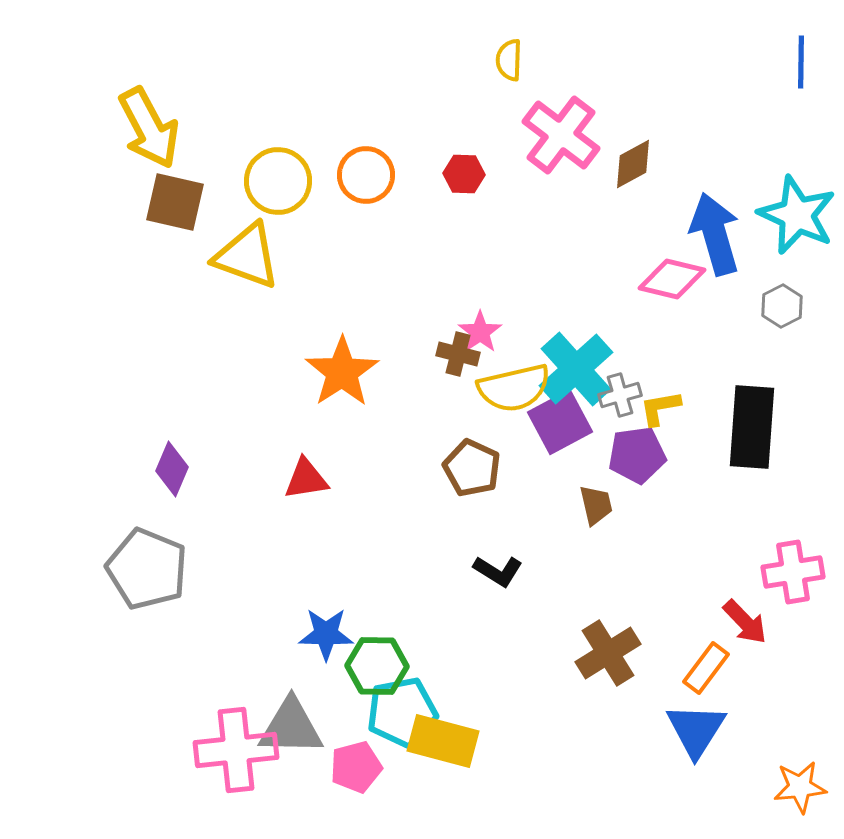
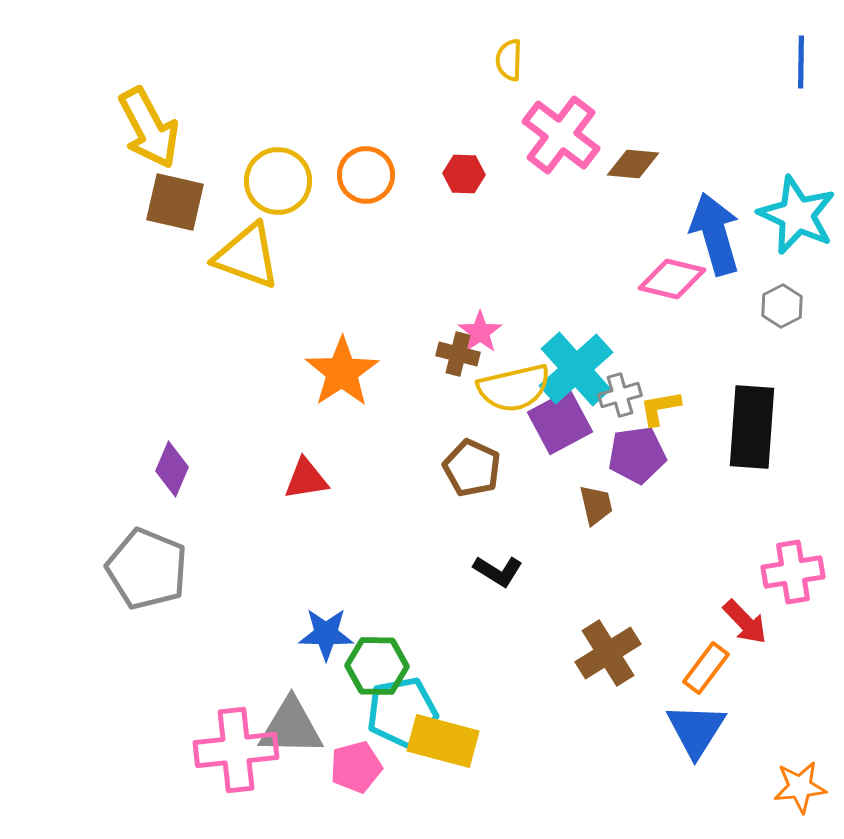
brown diamond at (633, 164): rotated 34 degrees clockwise
